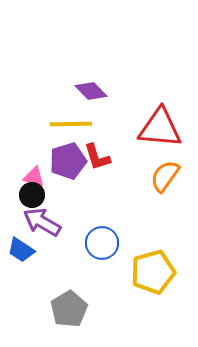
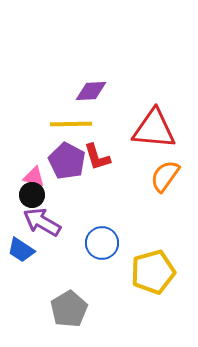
purple diamond: rotated 48 degrees counterclockwise
red triangle: moved 6 px left, 1 px down
purple pentagon: moved 1 px left; rotated 27 degrees counterclockwise
